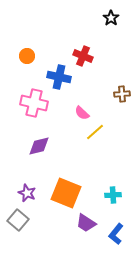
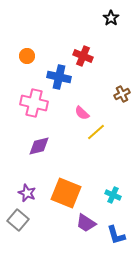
brown cross: rotated 21 degrees counterclockwise
yellow line: moved 1 px right
cyan cross: rotated 28 degrees clockwise
blue L-shape: moved 1 px down; rotated 55 degrees counterclockwise
